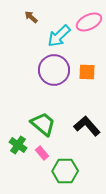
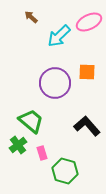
purple circle: moved 1 px right, 13 px down
green trapezoid: moved 12 px left, 3 px up
green cross: rotated 18 degrees clockwise
pink rectangle: rotated 24 degrees clockwise
green hexagon: rotated 15 degrees clockwise
